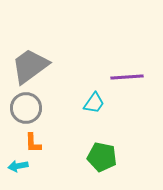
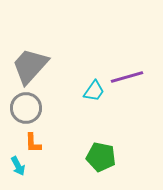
gray trapezoid: rotated 12 degrees counterclockwise
purple line: rotated 12 degrees counterclockwise
cyan trapezoid: moved 12 px up
green pentagon: moved 1 px left
cyan arrow: rotated 108 degrees counterclockwise
